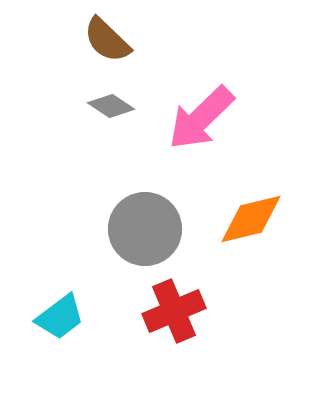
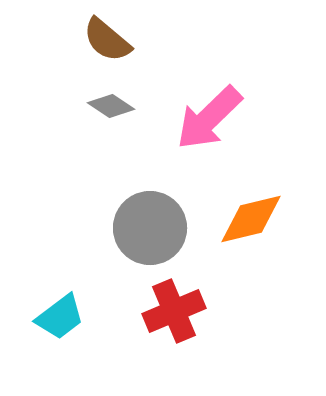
brown semicircle: rotated 4 degrees counterclockwise
pink arrow: moved 8 px right
gray circle: moved 5 px right, 1 px up
